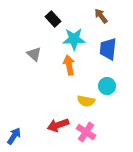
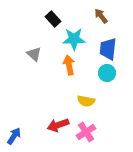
cyan circle: moved 13 px up
pink cross: rotated 24 degrees clockwise
